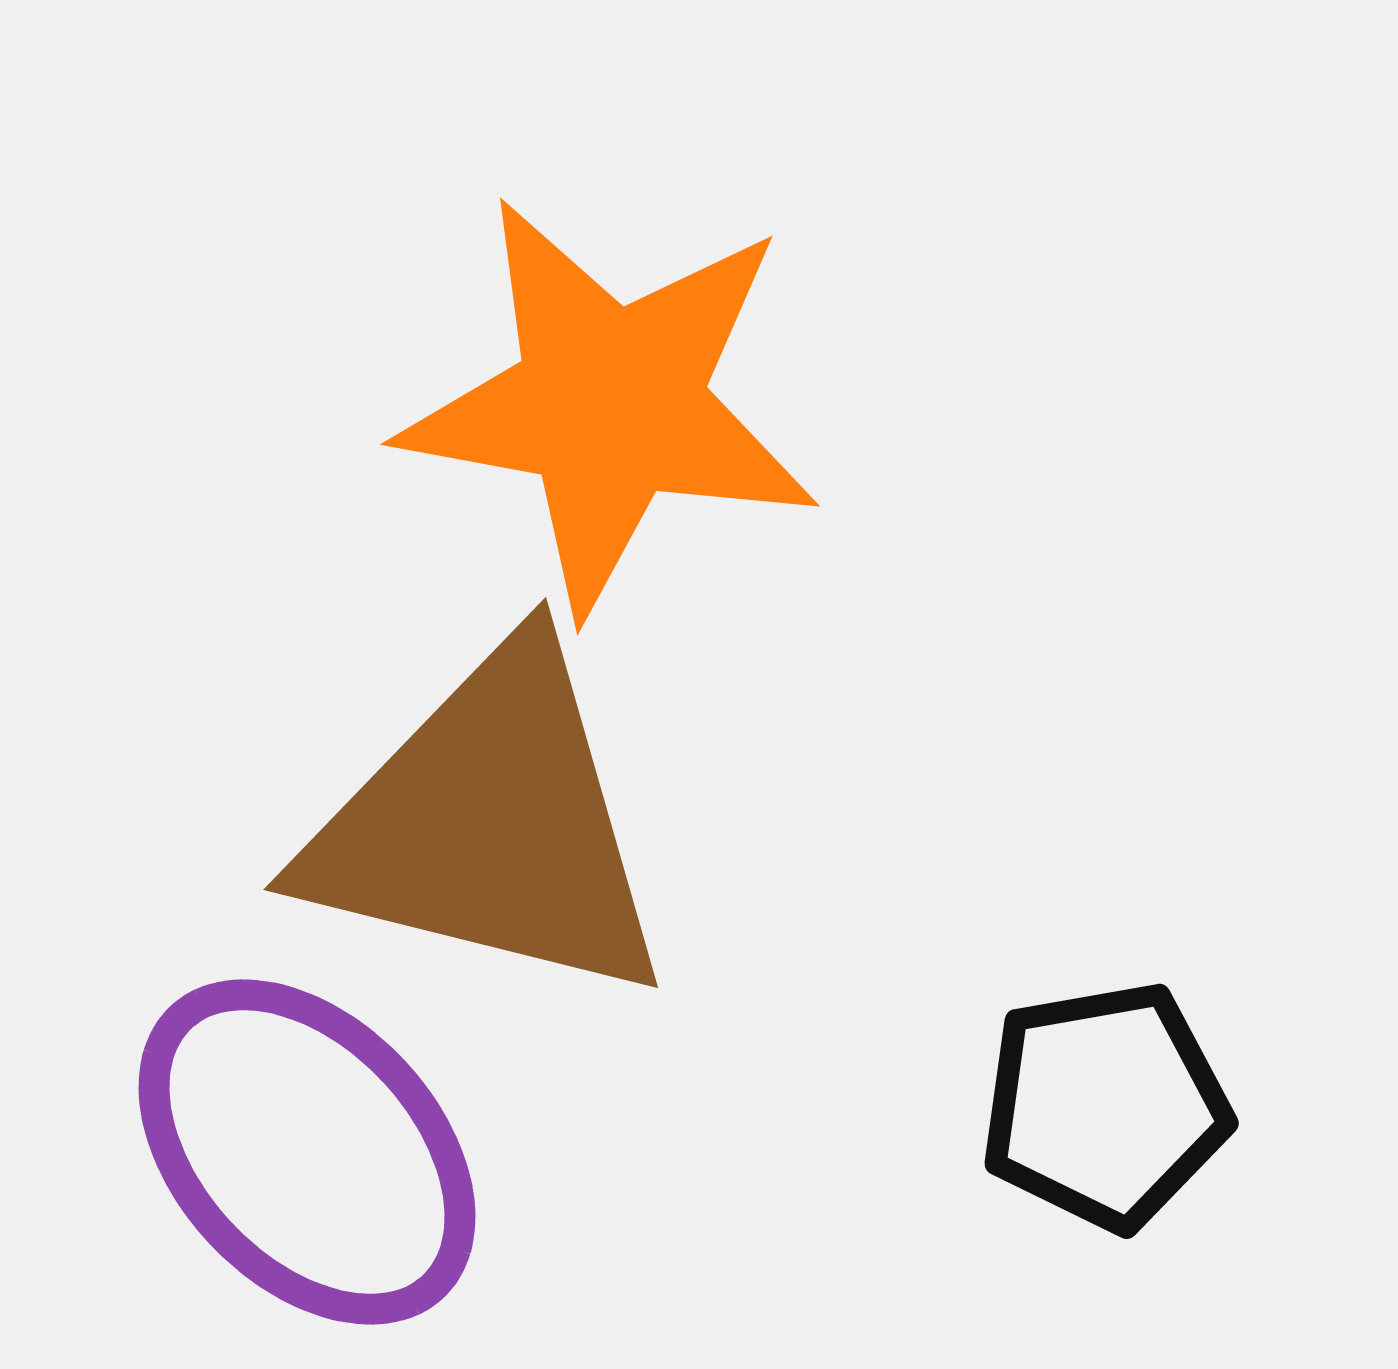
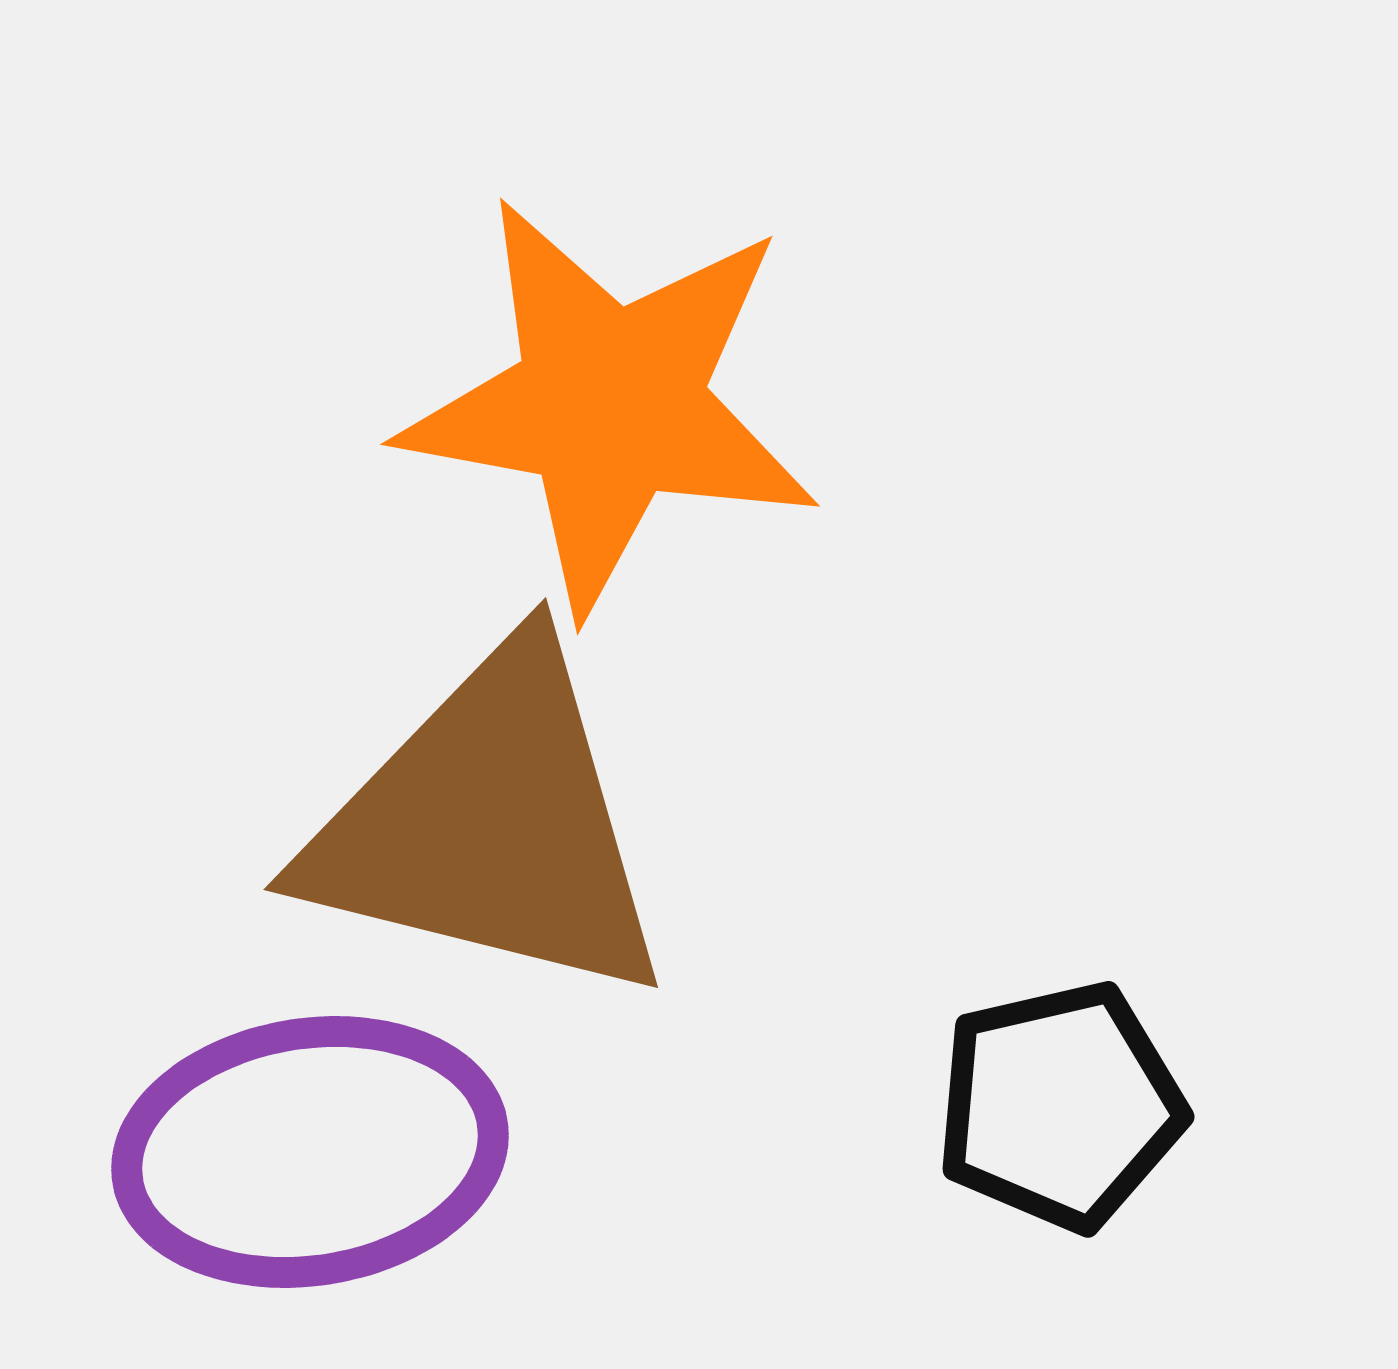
black pentagon: moved 45 px left; rotated 3 degrees counterclockwise
purple ellipse: moved 3 px right; rotated 56 degrees counterclockwise
